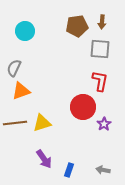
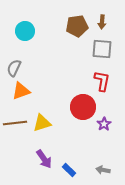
gray square: moved 2 px right
red L-shape: moved 2 px right
blue rectangle: rotated 64 degrees counterclockwise
